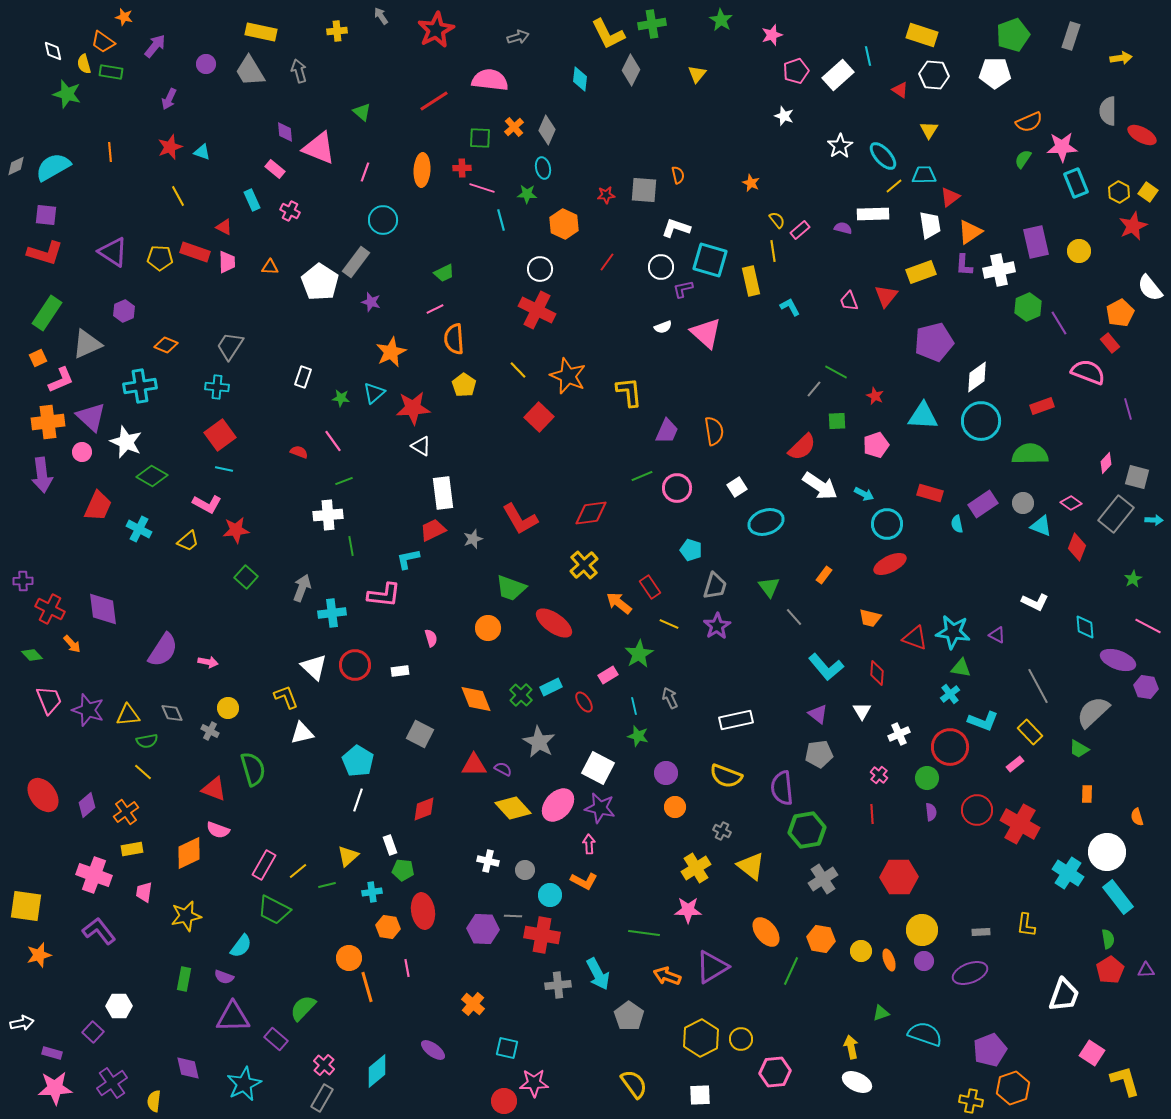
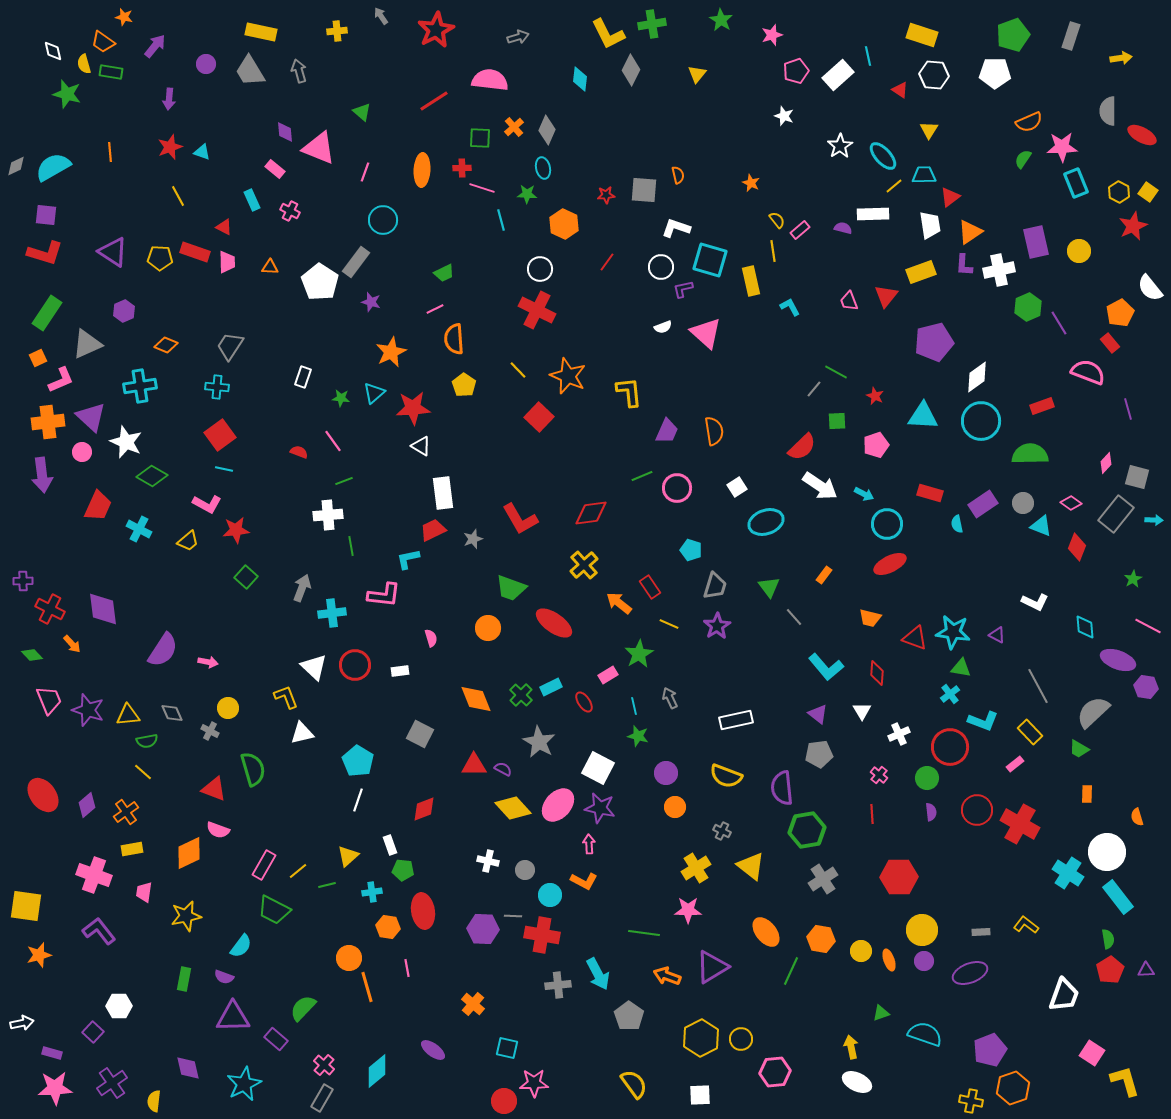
purple arrow at (169, 99): rotated 20 degrees counterclockwise
yellow L-shape at (1026, 925): rotated 120 degrees clockwise
